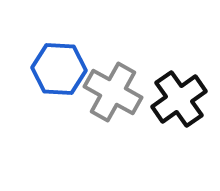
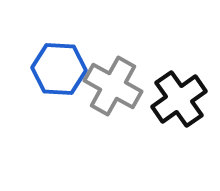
gray cross: moved 6 px up
